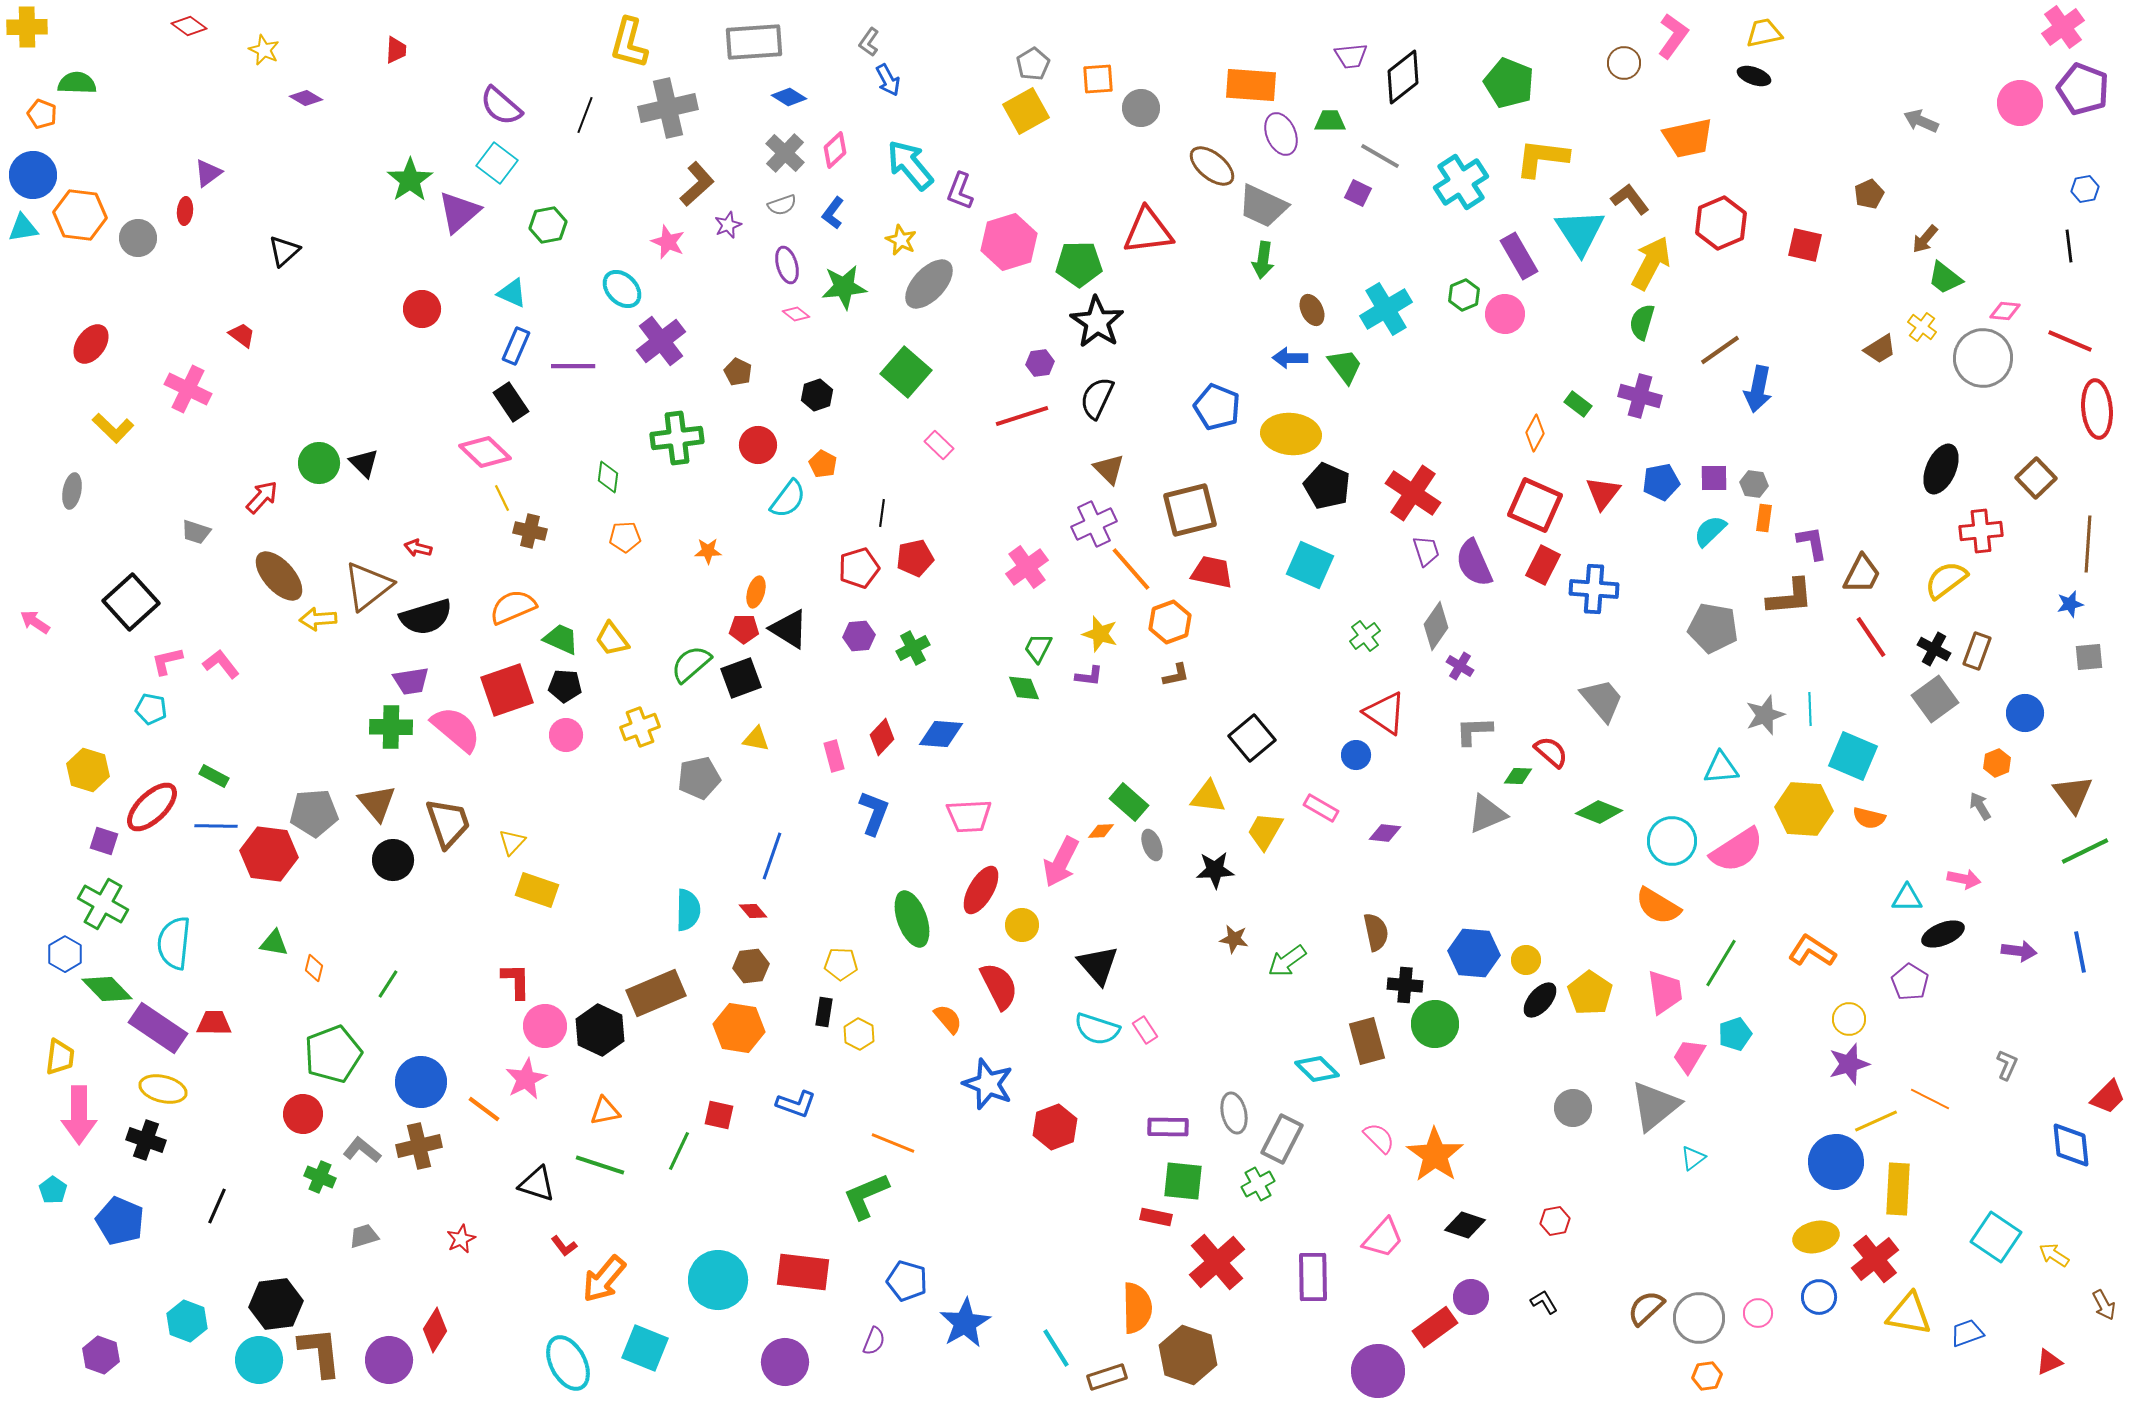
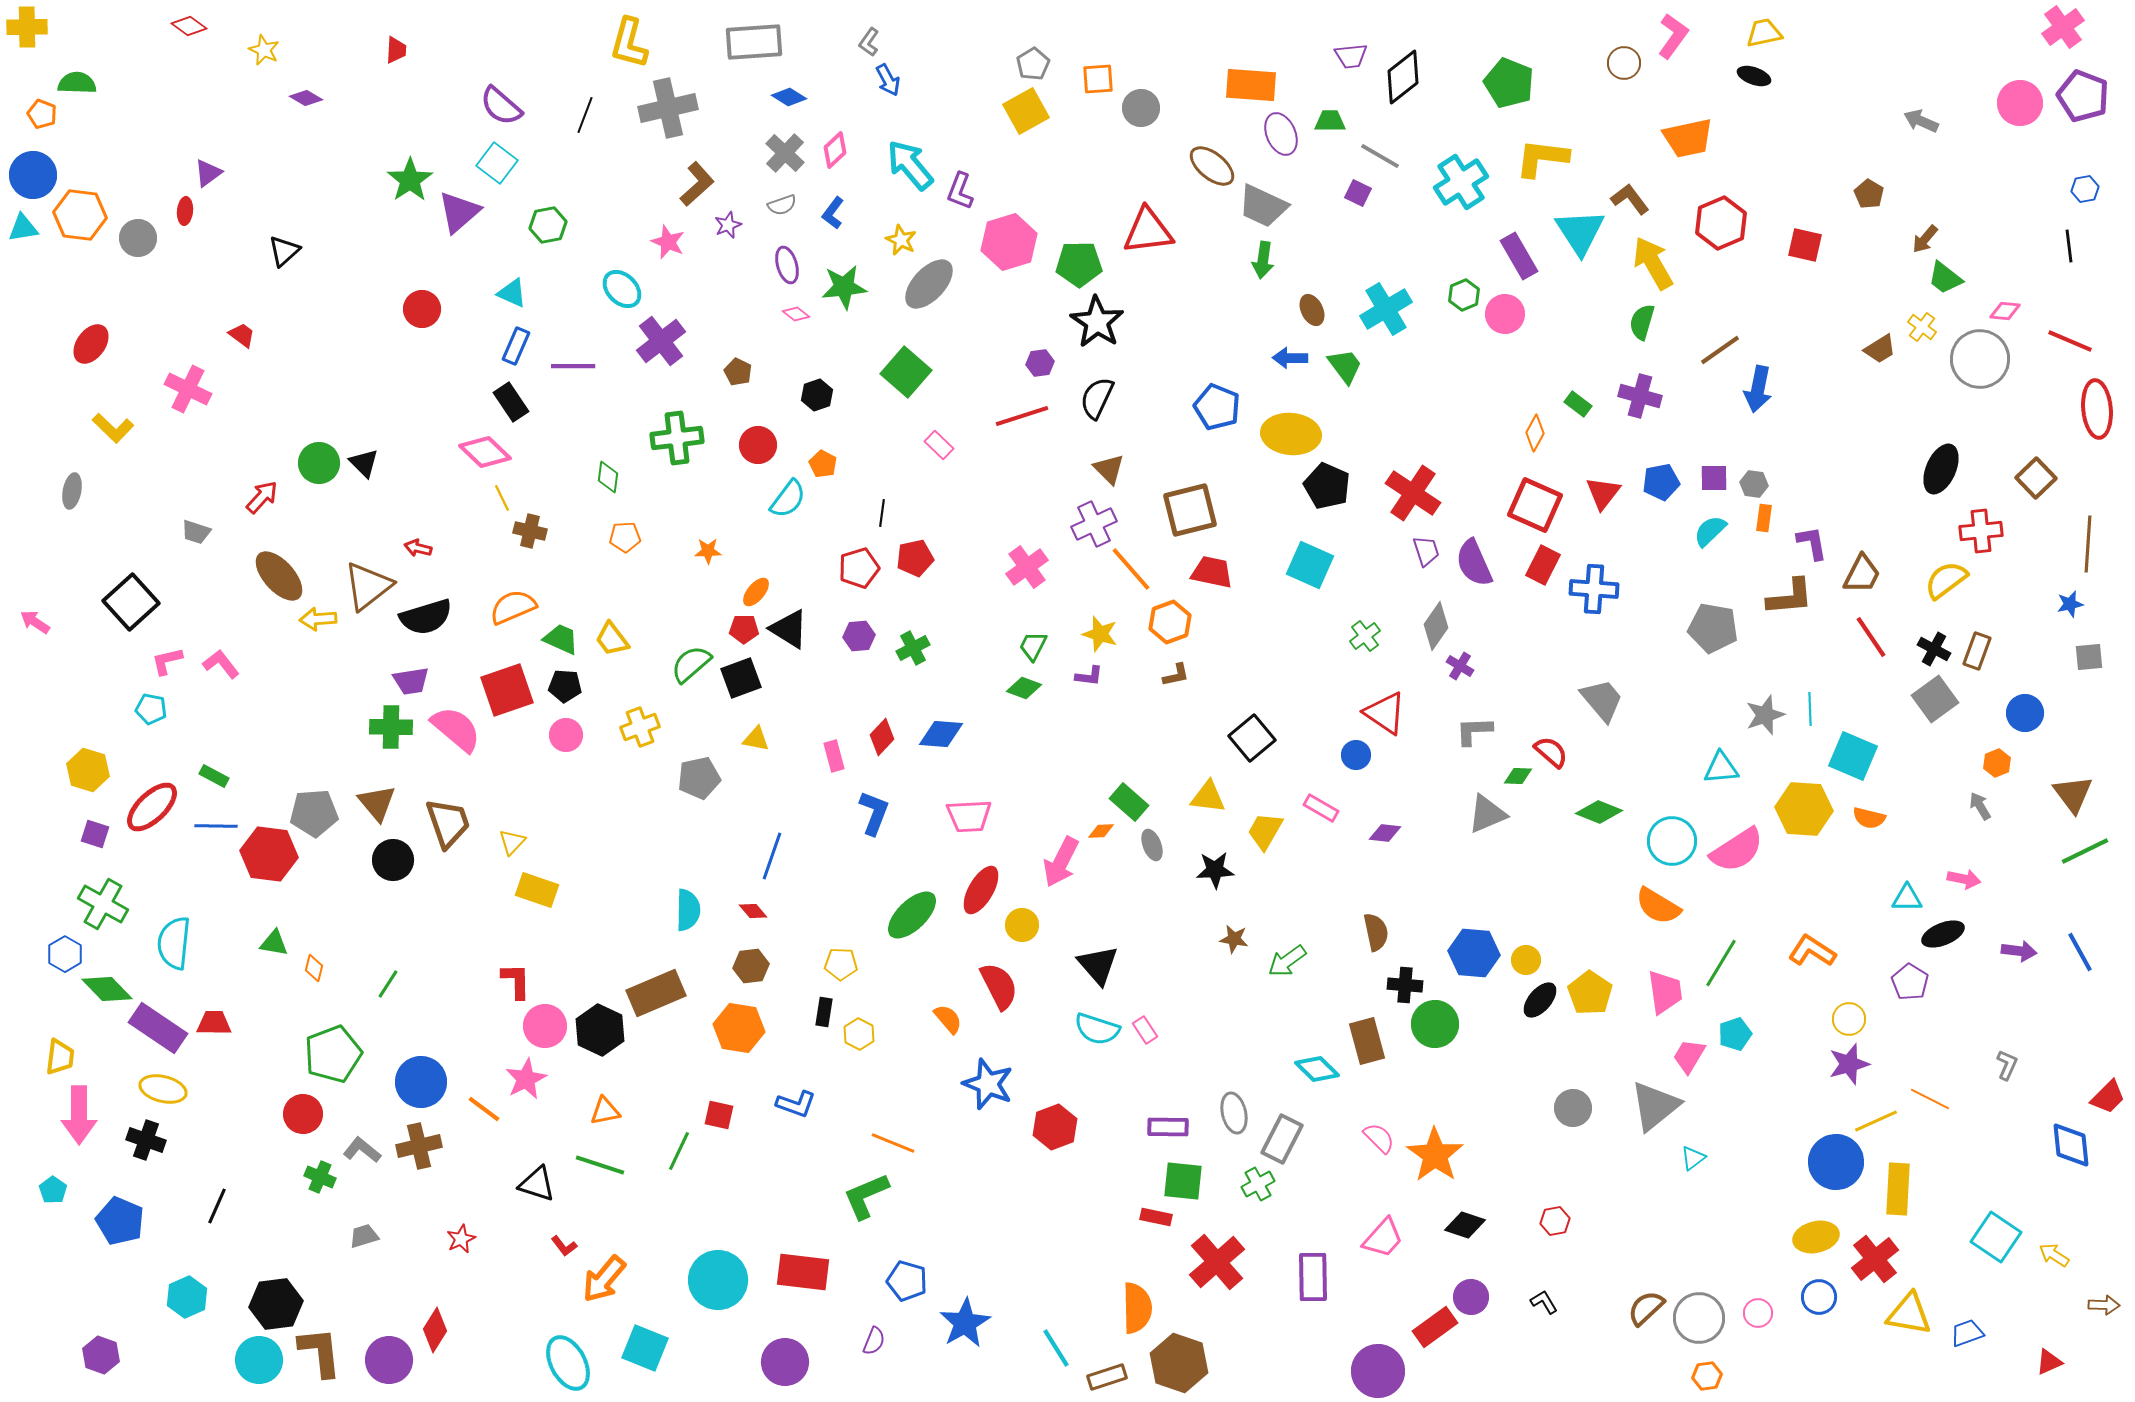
purple pentagon at (2083, 89): moved 7 px down
brown pentagon at (1869, 194): rotated 16 degrees counterclockwise
yellow arrow at (1651, 263): moved 2 px right; rotated 58 degrees counterclockwise
gray circle at (1983, 358): moved 3 px left, 1 px down
orange ellipse at (756, 592): rotated 24 degrees clockwise
green trapezoid at (1038, 648): moved 5 px left, 2 px up
green diamond at (1024, 688): rotated 48 degrees counterclockwise
purple square at (104, 841): moved 9 px left, 7 px up
green ellipse at (912, 919): moved 4 px up; rotated 66 degrees clockwise
blue line at (2080, 952): rotated 18 degrees counterclockwise
brown arrow at (2104, 1305): rotated 60 degrees counterclockwise
cyan hexagon at (187, 1321): moved 24 px up; rotated 15 degrees clockwise
brown hexagon at (1188, 1355): moved 9 px left, 8 px down
